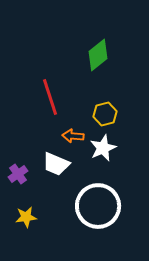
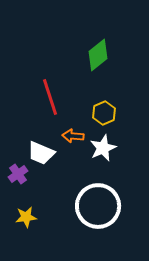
yellow hexagon: moved 1 px left, 1 px up; rotated 10 degrees counterclockwise
white trapezoid: moved 15 px left, 11 px up
